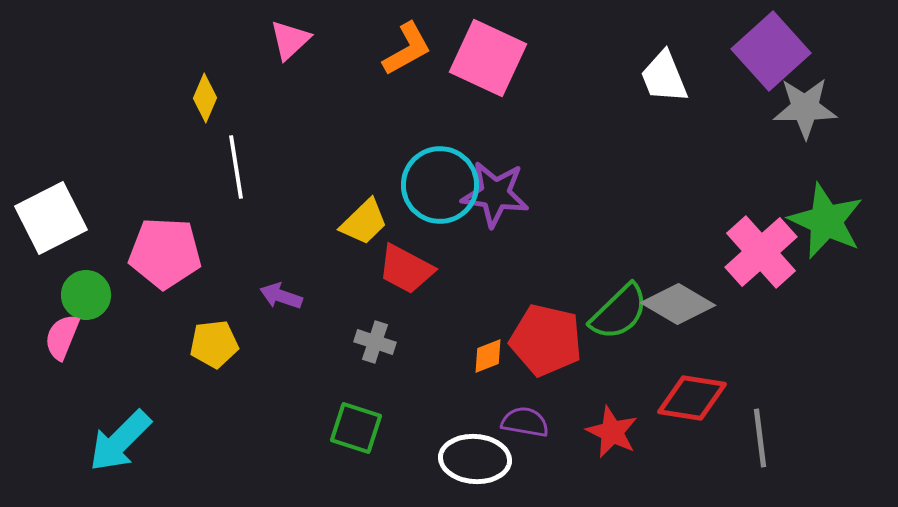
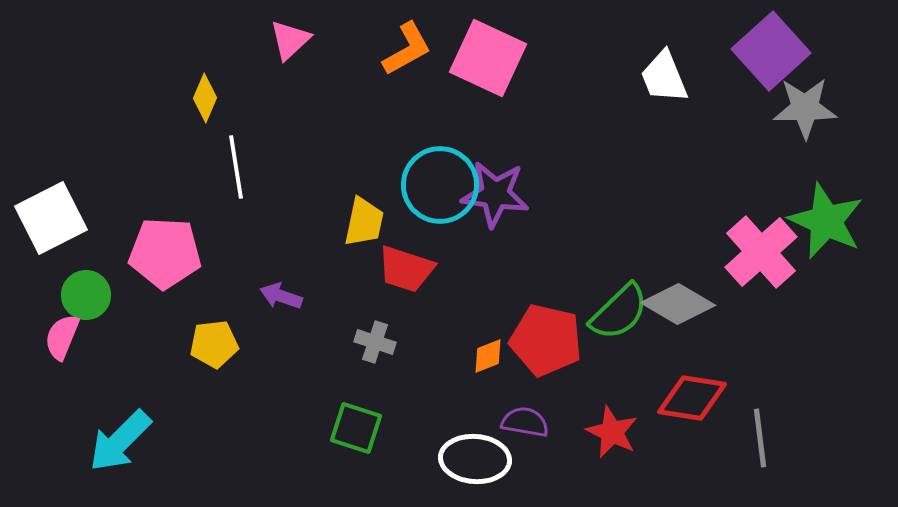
yellow trapezoid: rotated 34 degrees counterclockwise
red trapezoid: rotated 10 degrees counterclockwise
